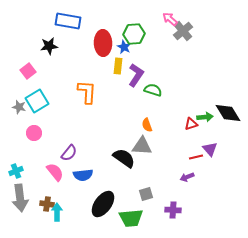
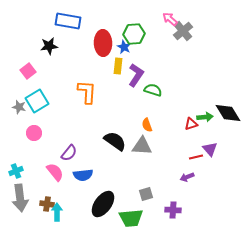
black semicircle: moved 9 px left, 17 px up
